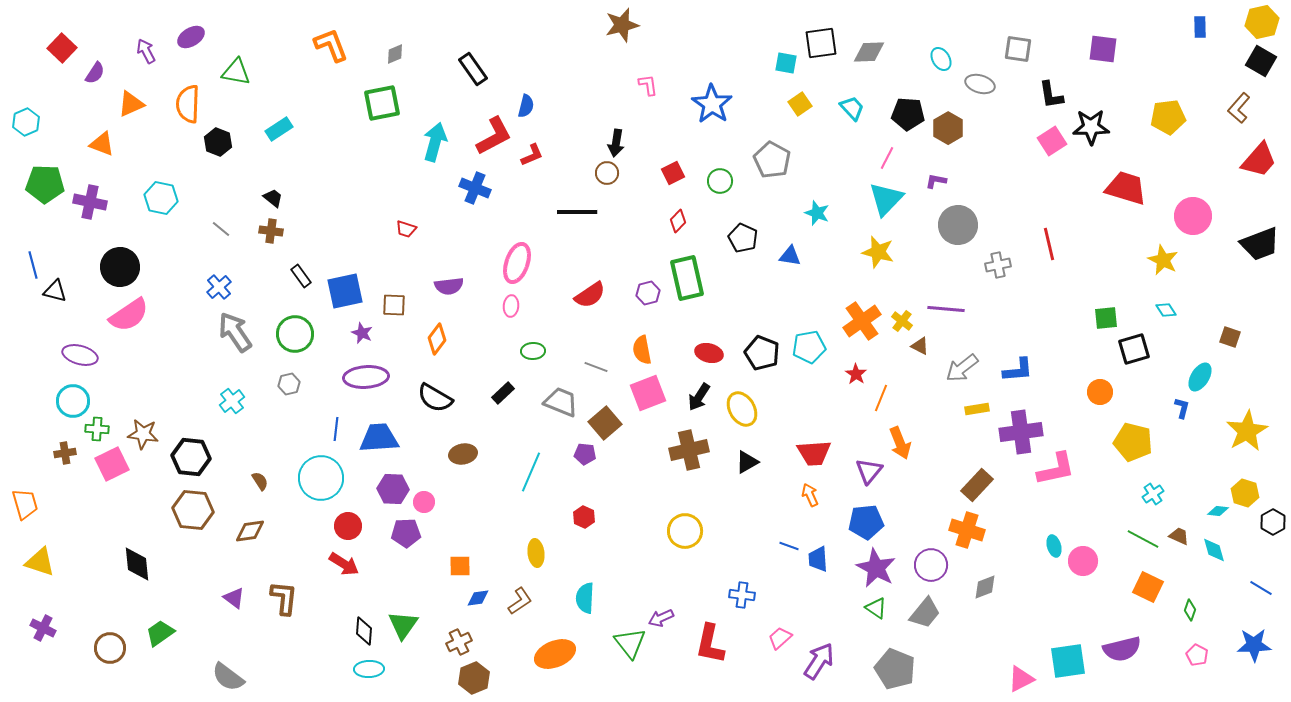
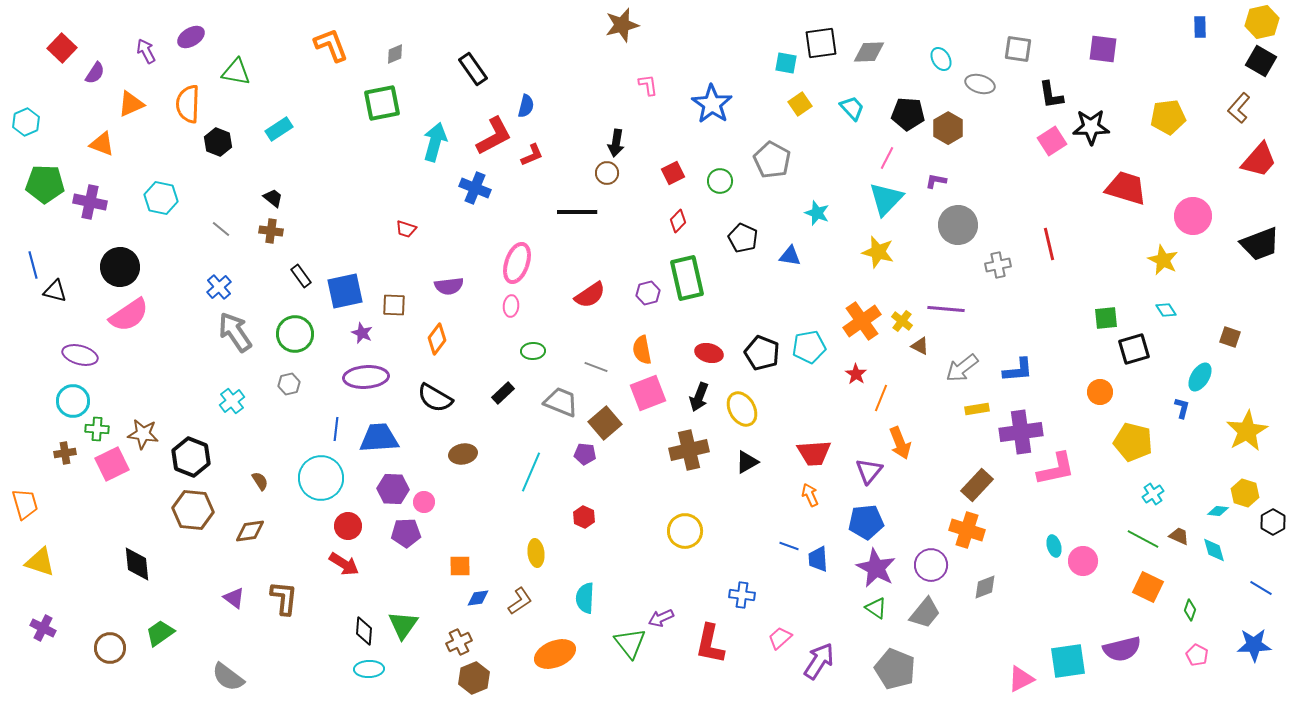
black arrow at (699, 397): rotated 12 degrees counterclockwise
black hexagon at (191, 457): rotated 15 degrees clockwise
